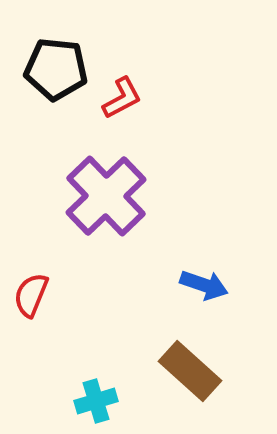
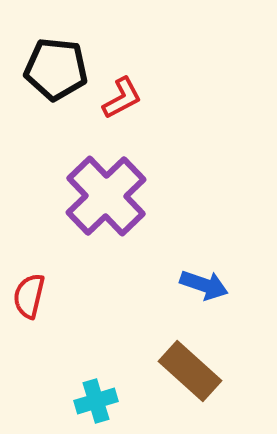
red semicircle: moved 2 px left, 1 px down; rotated 9 degrees counterclockwise
